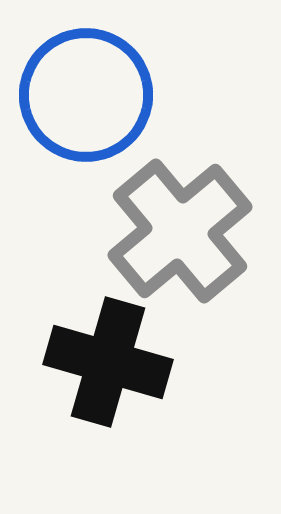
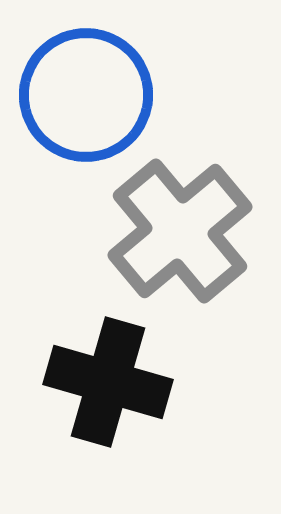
black cross: moved 20 px down
